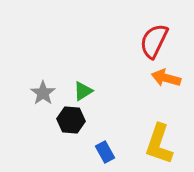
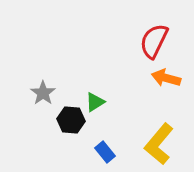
green triangle: moved 12 px right, 11 px down
yellow L-shape: rotated 21 degrees clockwise
blue rectangle: rotated 10 degrees counterclockwise
